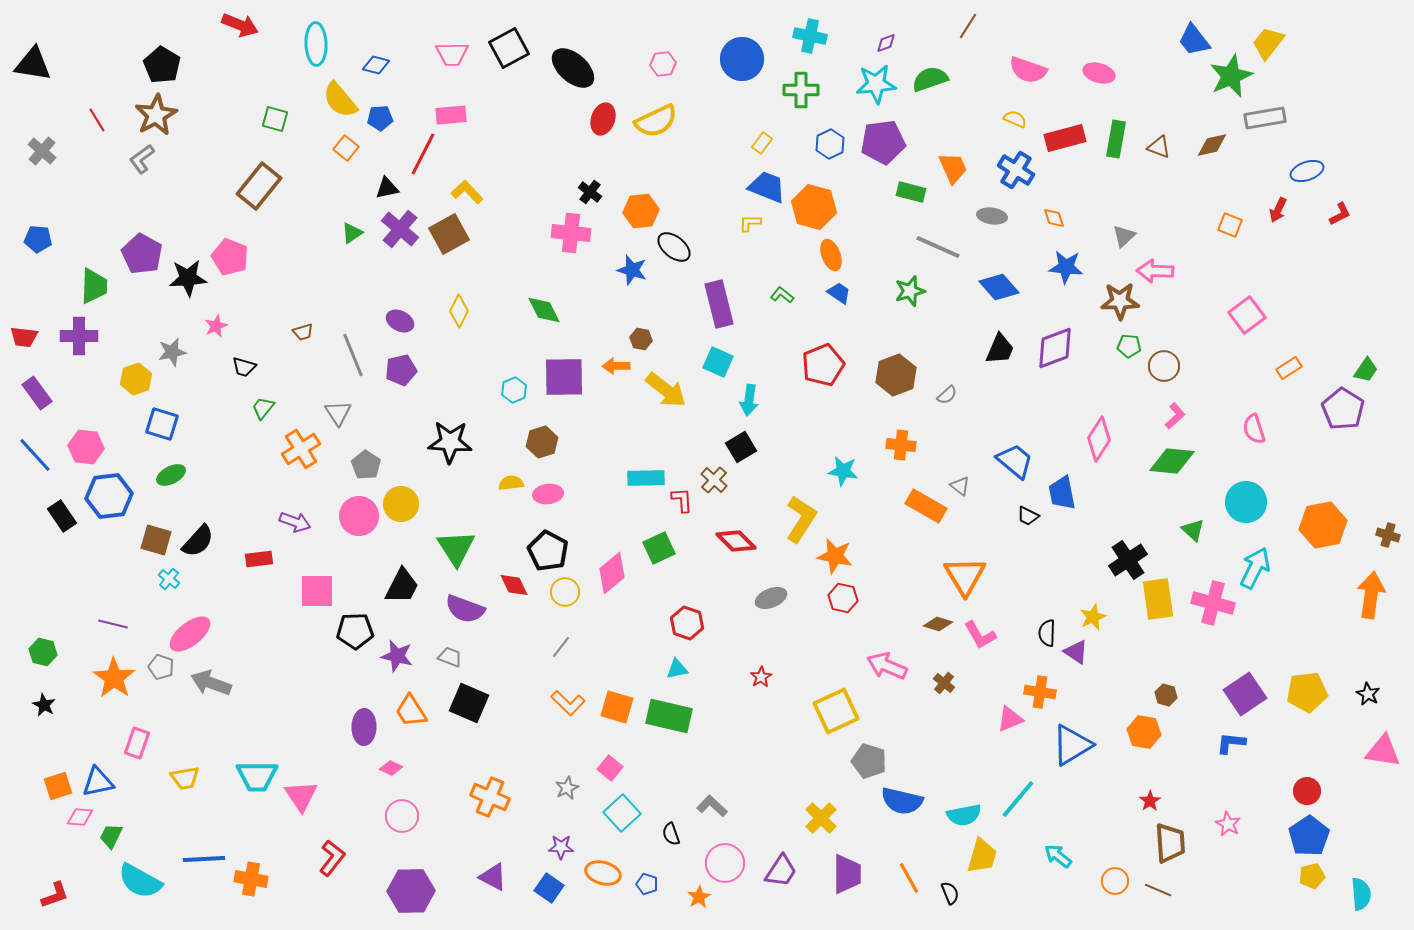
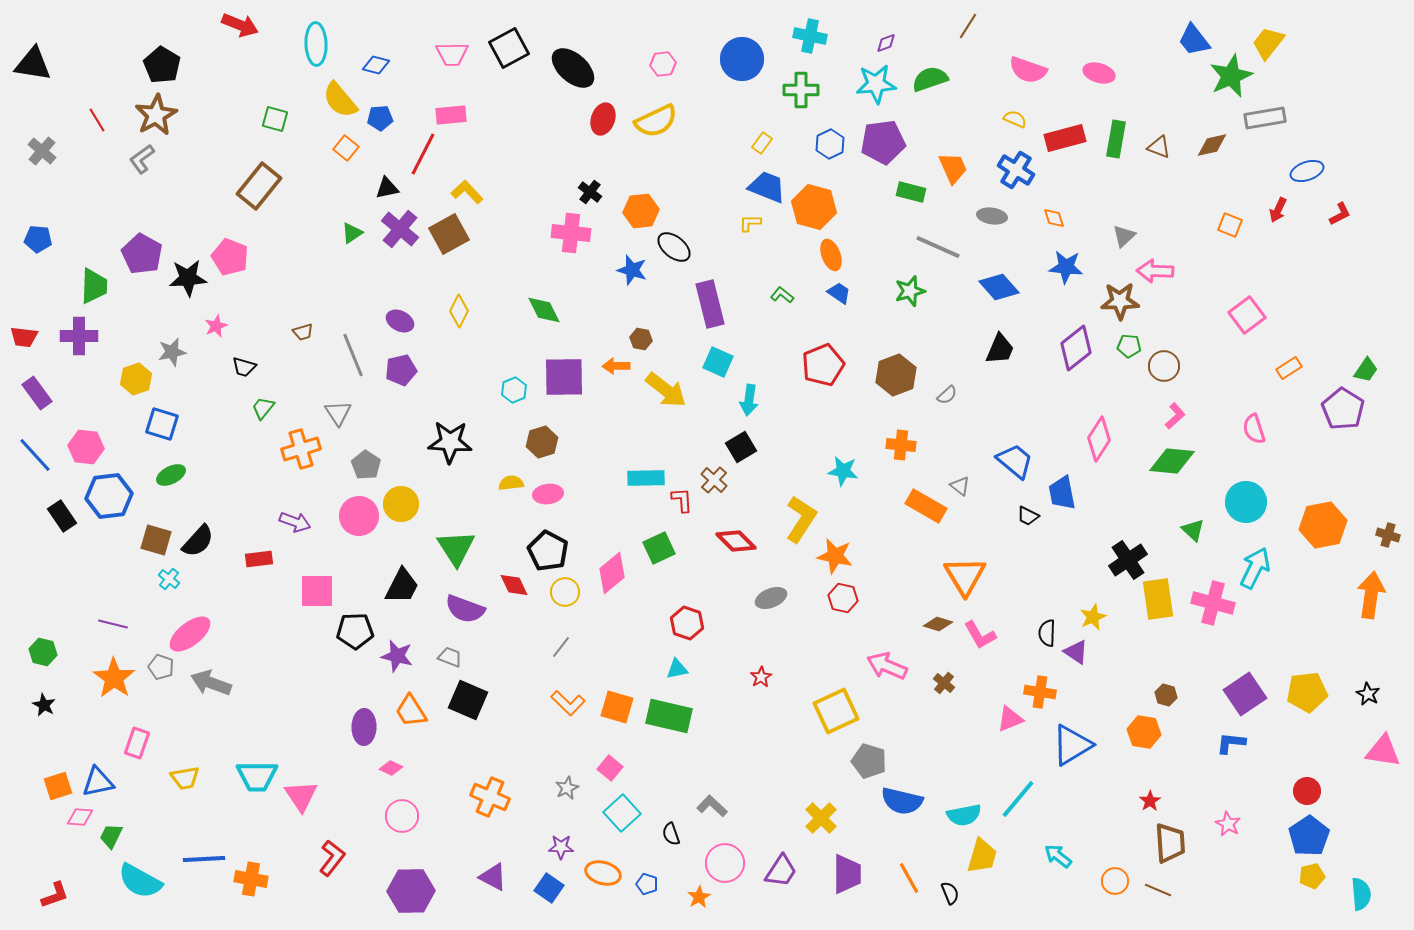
purple rectangle at (719, 304): moved 9 px left
purple diamond at (1055, 348): moved 21 px right; rotated 18 degrees counterclockwise
orange cross at (301, 449): rotated 15 degrees clockwise
black square at (469, 703): moved 1 px left, 3 px up
